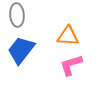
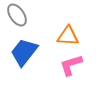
gray ellipse: rotated 30 degrees counterclockwise
blue trapezoid: moved 3 px right, 2 px down
